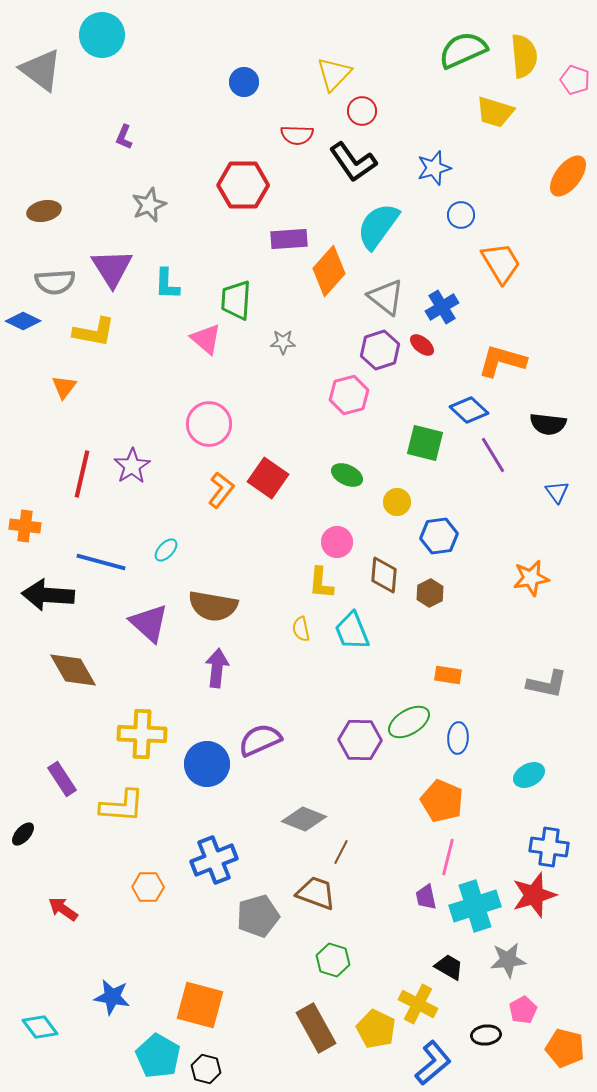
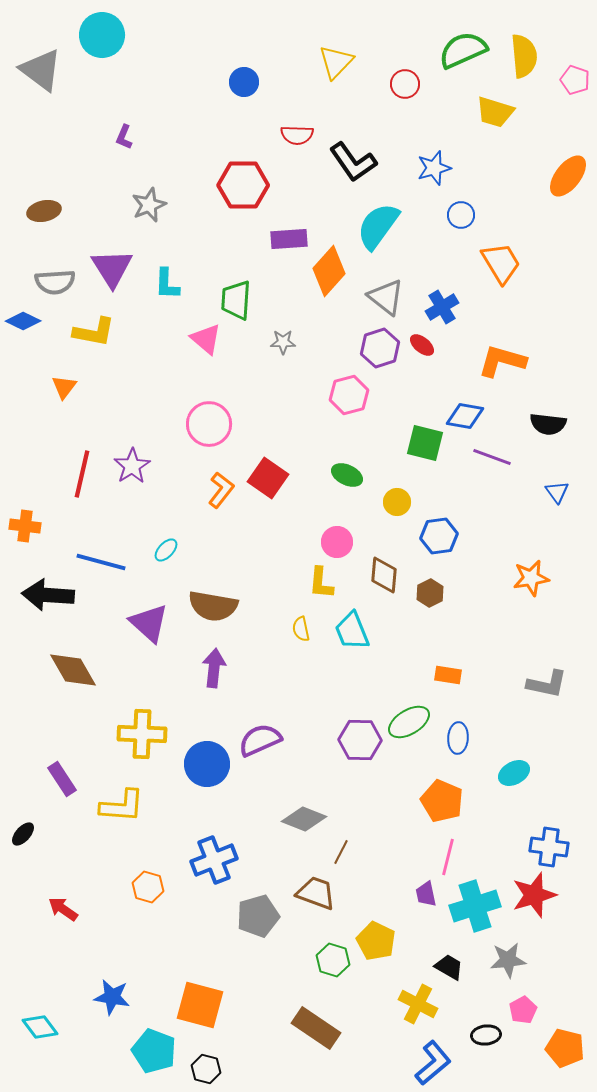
yellow triangle at (334, 74): moved 2 px right, 12 px up
red circle at (362, 111): moved 43 px right, 27 px up
purple hexagon at (380, 350): moved 2 px up
blue diamond at (469, 410): moved 4 px left, 6 px down; rotated 33 degrees counterclockwise
purple line at (493, 455): moved 1 px left, 2 px down; rotated 39 degrees counterclockwise
purple arrow at (217, 668): moved 3 px left
cyan ellipse at (529, 775): moved 15 px left, 2 px up
orange hexagon at (148, 887): rotated 16 degrees clockwise
purple trapezoid at (426, 897): moved 3 px up
brown rectangle at (316, 1028): rotated 27 degrees counterclockwise
yellow pentagon at (376, 1029): moved 88 px up
cyan pentagon at (158, 1056): moved 4 px left, 5 px up; rotated 9 degrees counterclockwise
